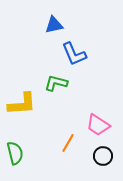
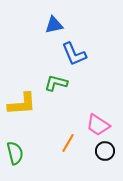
black circle: moved 2 px right, 5 px up
